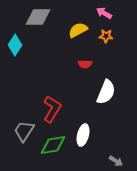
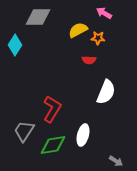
orange star: moved 8 px left, 2 px down
red semicircle: moved 4 px right, 4 px up
